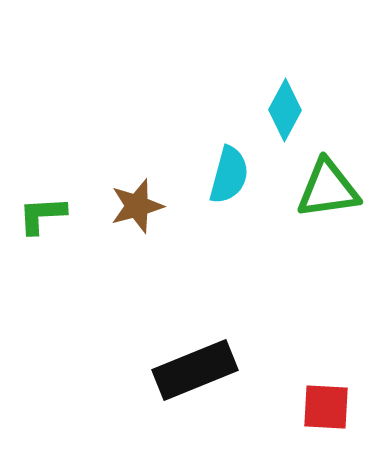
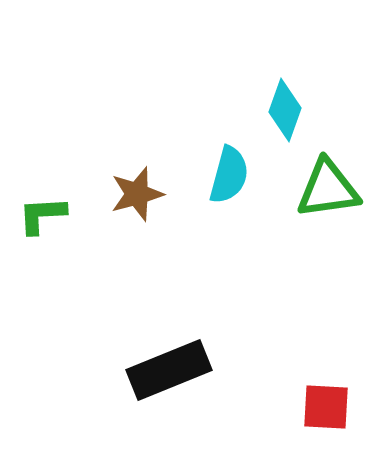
cyan diamond: rotated 8 degrees counterclockwise
brown star: moved 12 px up
black rectangle: moved 26 px left
